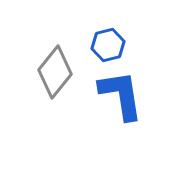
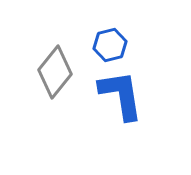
blue hexagon: moved 2 px right
